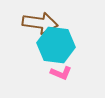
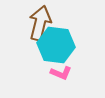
brown arrow: rotated 84 degrees counterclockwise
